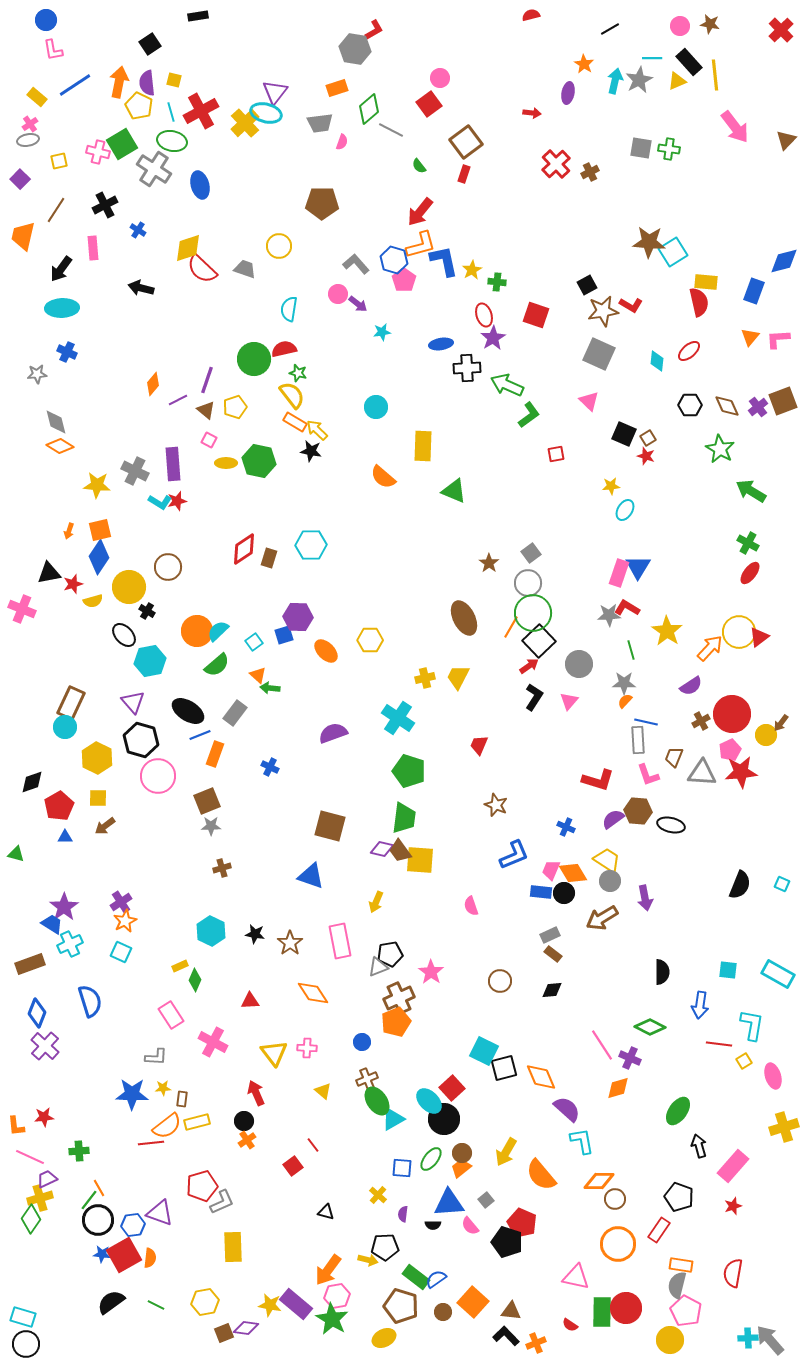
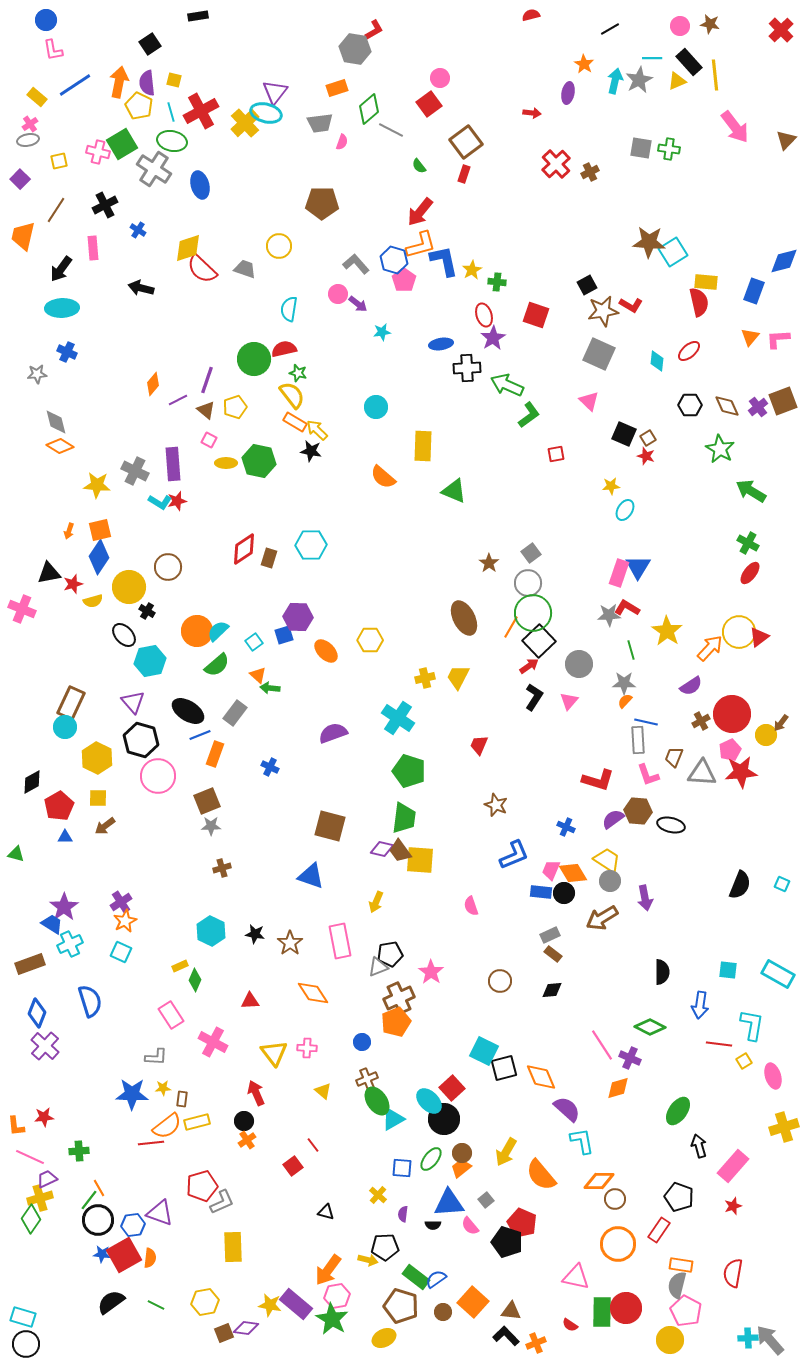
black diamond at (32, 782): rotated 10 degrees counterclockwise
